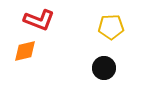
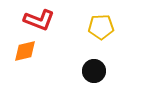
yellow pentagon: moved 10 px left
black circle: moved 10 px left, 3 px down
